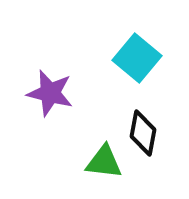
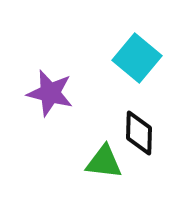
black diamond: moved 4 px left; rotated 9 degrees counterclockwise
